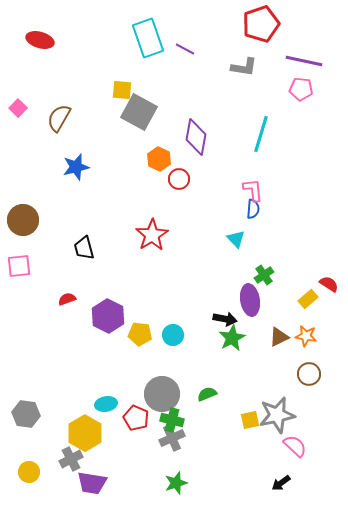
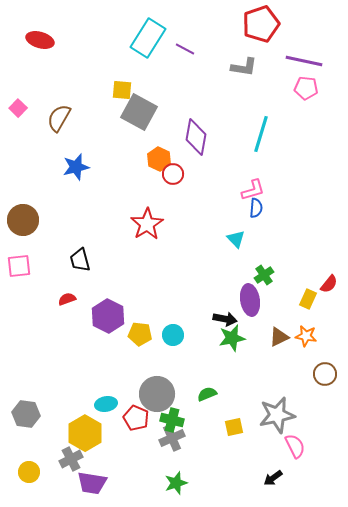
cyan rectangle at (148, 38): rotated 51 degrees clockwise
pink pentagon at (301, 89): moved 5 px right, 1 px up
red circle at (179, 179): moved 6 px left, 5 px up
pink L-shape at (253, 190): rotated 80 degrees clockwise
blue semicircle at (253, 209): moved 3 px right, 1 px up
red star at (152, 235): moved 5 px left, 11 px up
black trapezoid at (84, 248): moved 4 px left, 12 px down
red semicircle at (329, 284): rotated 96 degrees clockwise
yellow rectangle at (308, 299): rotated 24 degrees counterclockwise
green star at (232, 338): rotated 16 degrees clockwise
brown circle at (309, 374): moved 16 px right
gray circle at (162, 394): moved 5 px left
yellow square at (250, 420): moved 16 px left, 7 px down
pink semicircle at (295, 446): rotated 20 degrees clockwise
black arrow at (281, 483): moved 8 px left, 5 px up
